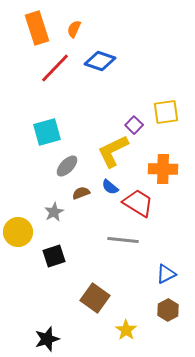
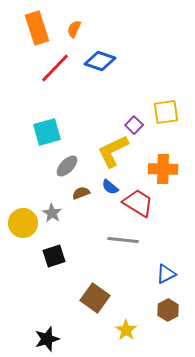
gray star: moved 2 px left, 1 px down; rotated 12 degrees counterclockwise
yellow circle: moved 5 px right, 9 px up
